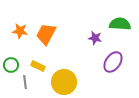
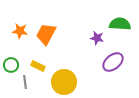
purple star: moved 2 px right
purple ellipse: rotated 15 degrees clockwise
